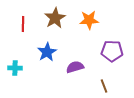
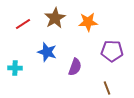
orange star: moved 1 px left, 2 px down
red line: rotated 56 degrees clockwise
blue star: rotated 24 degrees counterclockwise
purple semicircle: rotated 126 degrees clockwise
brown line: moved 3 px right, 2 px down
